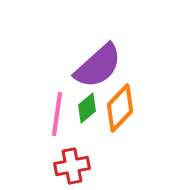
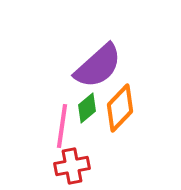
pink line: moved 5 px right, 12 px down
